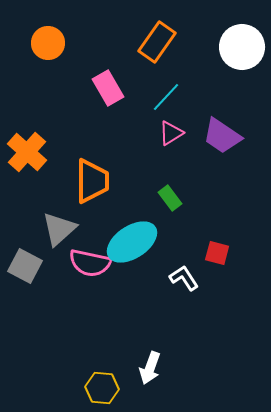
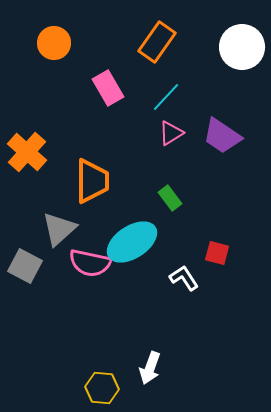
orange circle: moved 6 px right
